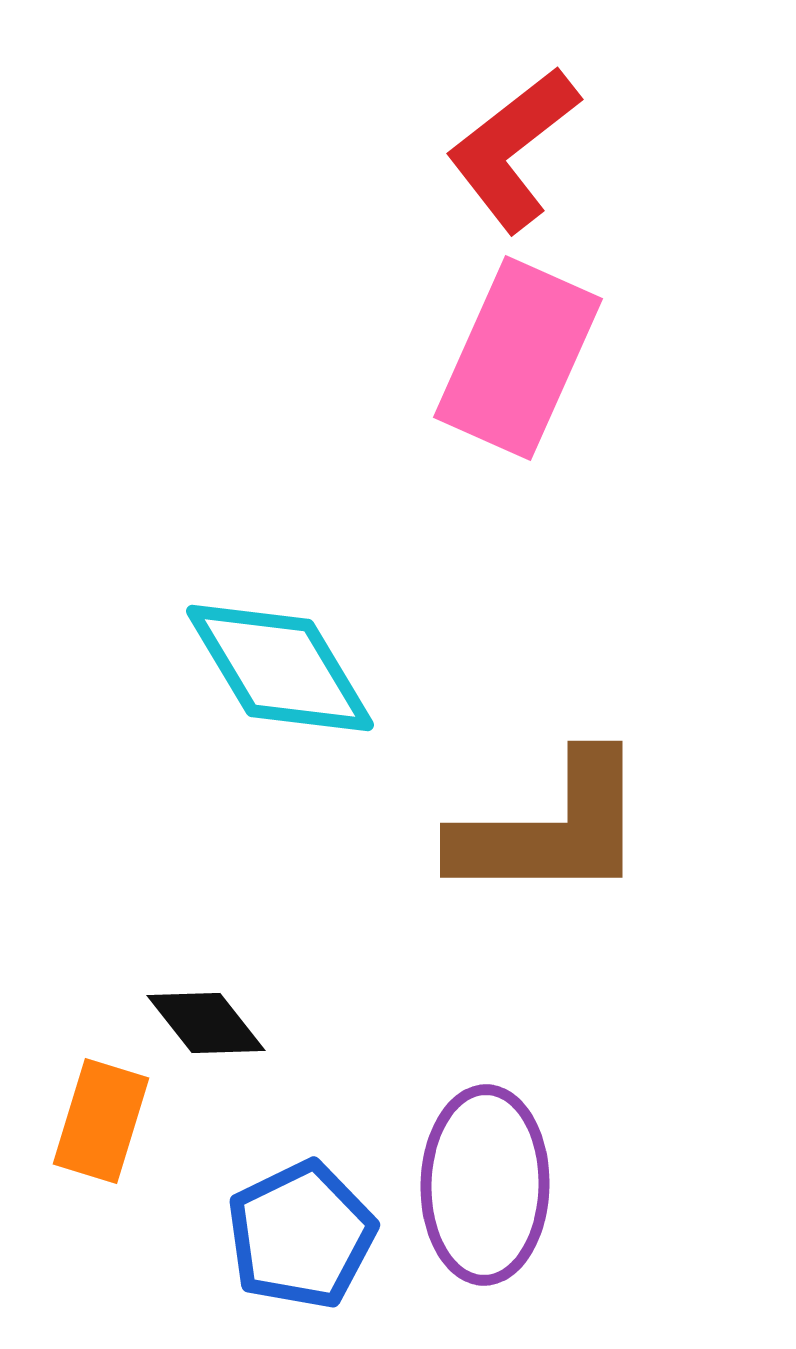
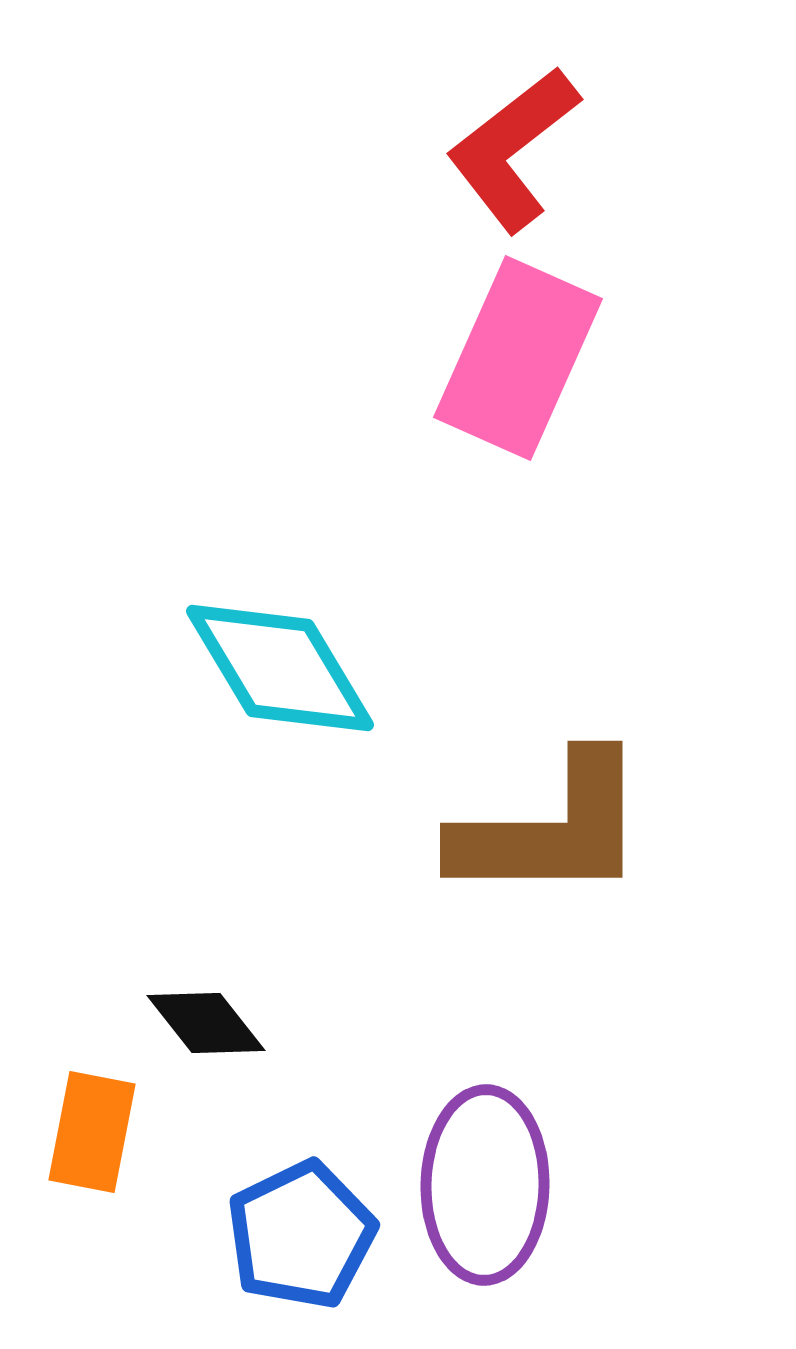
orange rectangle: moved 9 px left, 11 px down; rotated 6 degrees counterclockwise
